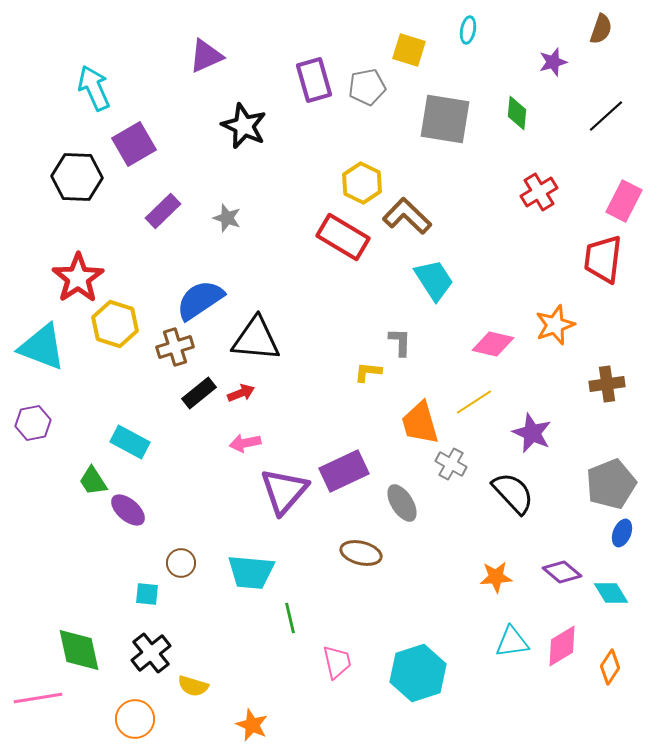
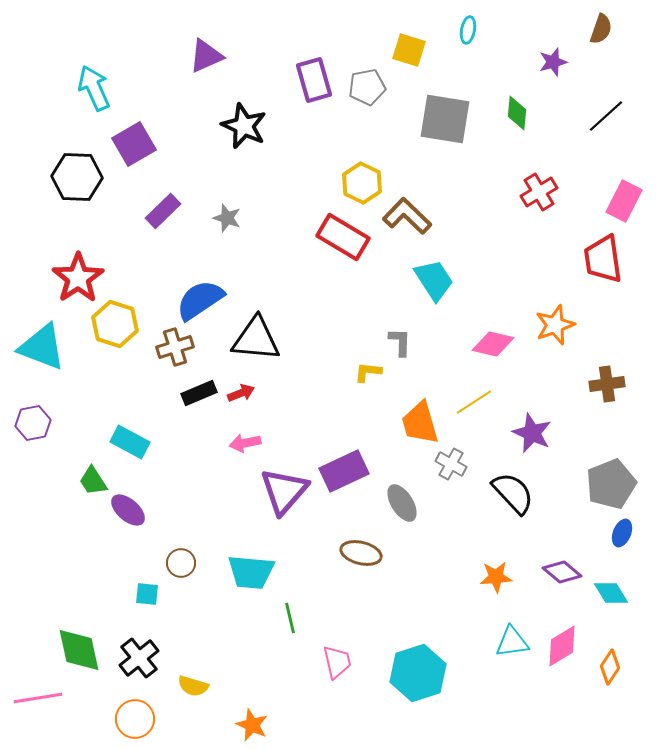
red trapezoid at (603, 259): rotated 15 degrees counterclockwise
black rectangle at (199, 393): rotated 16 degrees clockwise
black cross at (151, 653): moved 12 px left, 5 px down
